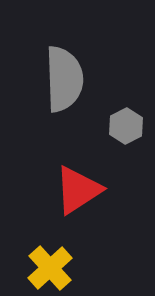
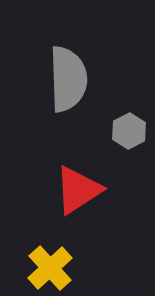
gray semicircle: moved 4 px right
gray hexagon: moved 3 px right, 5 px down
